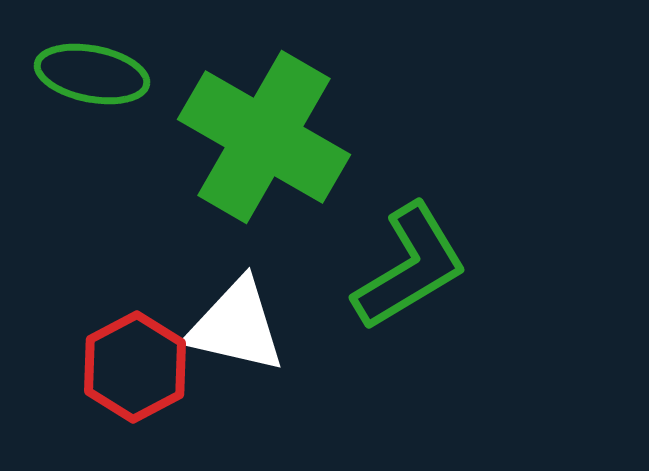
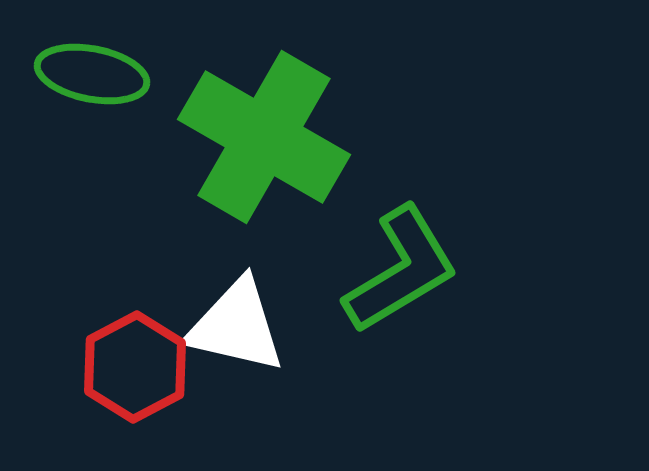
green L-shape: moved 9 px left, 3 px down
